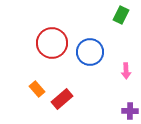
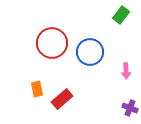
green rectangle: rotated 12 degrees clockwise
orange rectangle: rotated 28 degrees clockwise
purple cross: moved 3 px up; rotated 21 degrees clockwise
